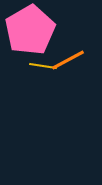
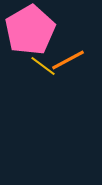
yellow line: rotated 28 degrees clockwise
